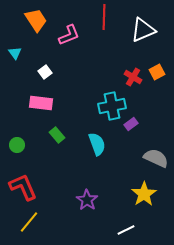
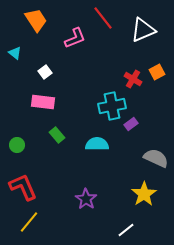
red line: moved 1 px left, 1 px down; rotated 40 degrees counterclockwise
pink L-shape: moved 6 px right, 3 px down
cyan triangle: rotated 16 degrees counterclockwise
red cross: moved 2 px down
pink rectangle: moved 2 px right, 1 px up
cyan semicircle: rotated 70 degrees counterclockwise
purple star: moved 1 px left, 1 px up
white line: rotated 12 degrees counterclockwise
